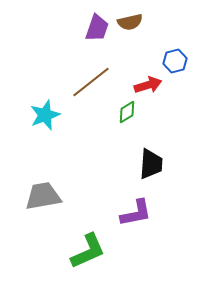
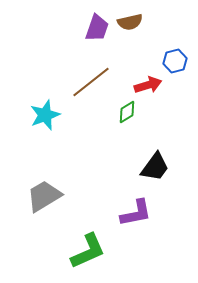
black trapezoid: moved 4 px right, 3 px down; rotated 32 degrees clockwise
gray trapezoid: moved 1 px right; rotated 21 degrees counterclockwise
